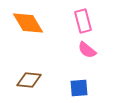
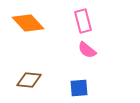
orange diamond: rotated 12 degrees counterclockwise
